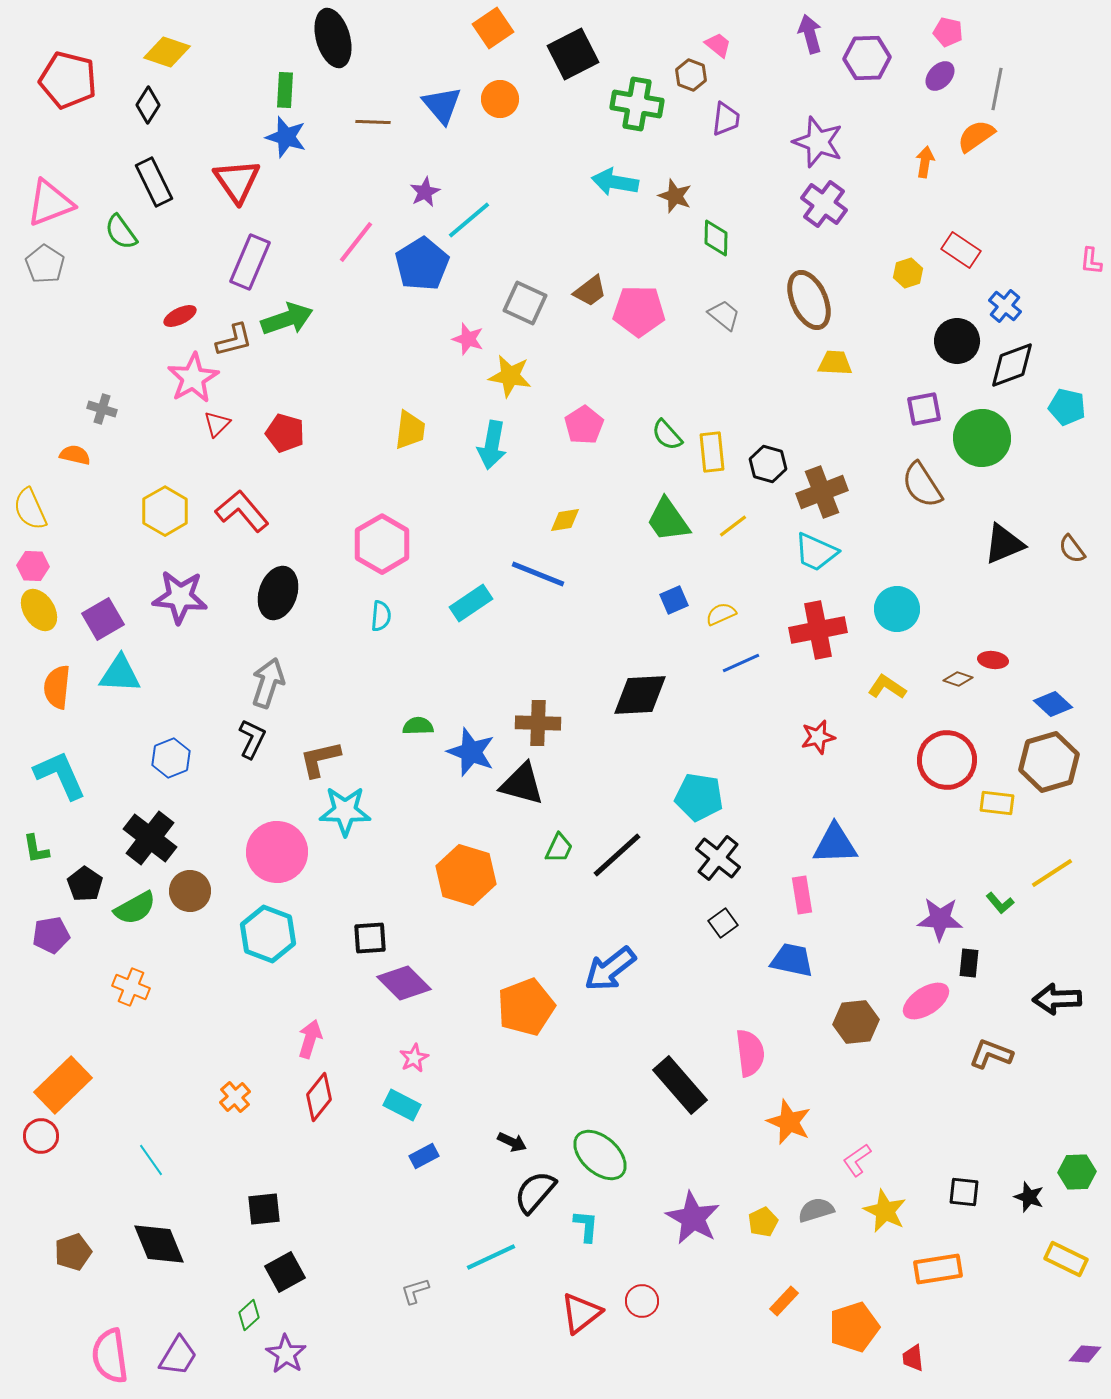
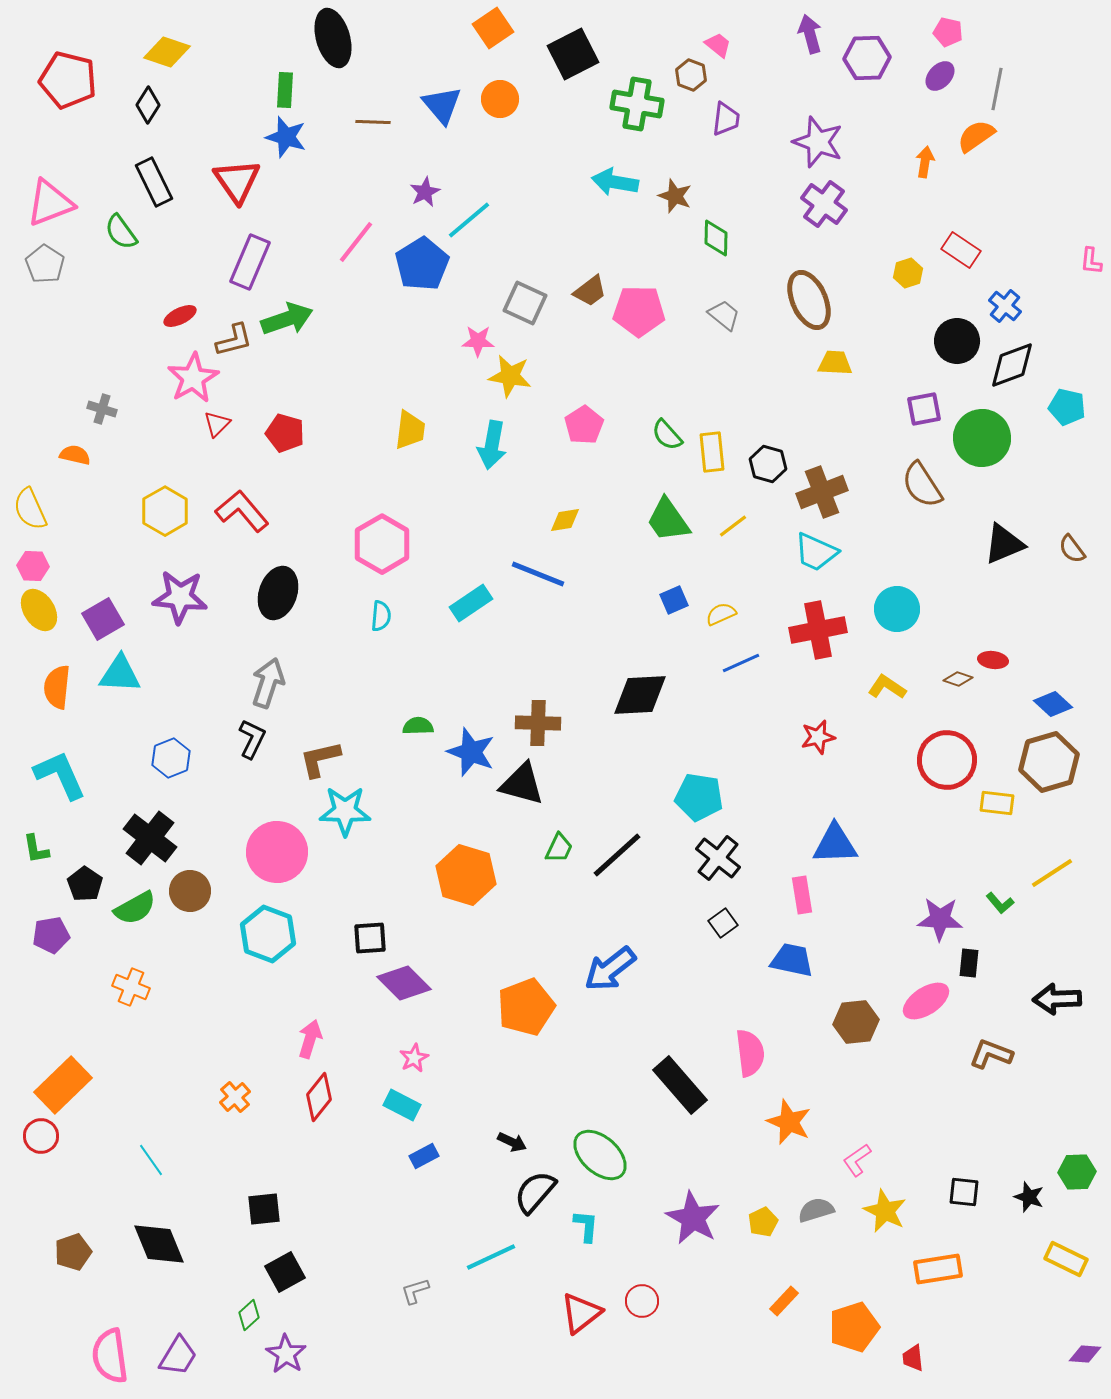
pink star at (468, 339): moved 10 px right, 2 px down; rotated 16 degrees counterclockwise
